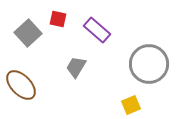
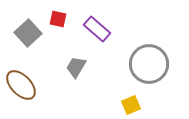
purple rectangle: moved 1 px up
